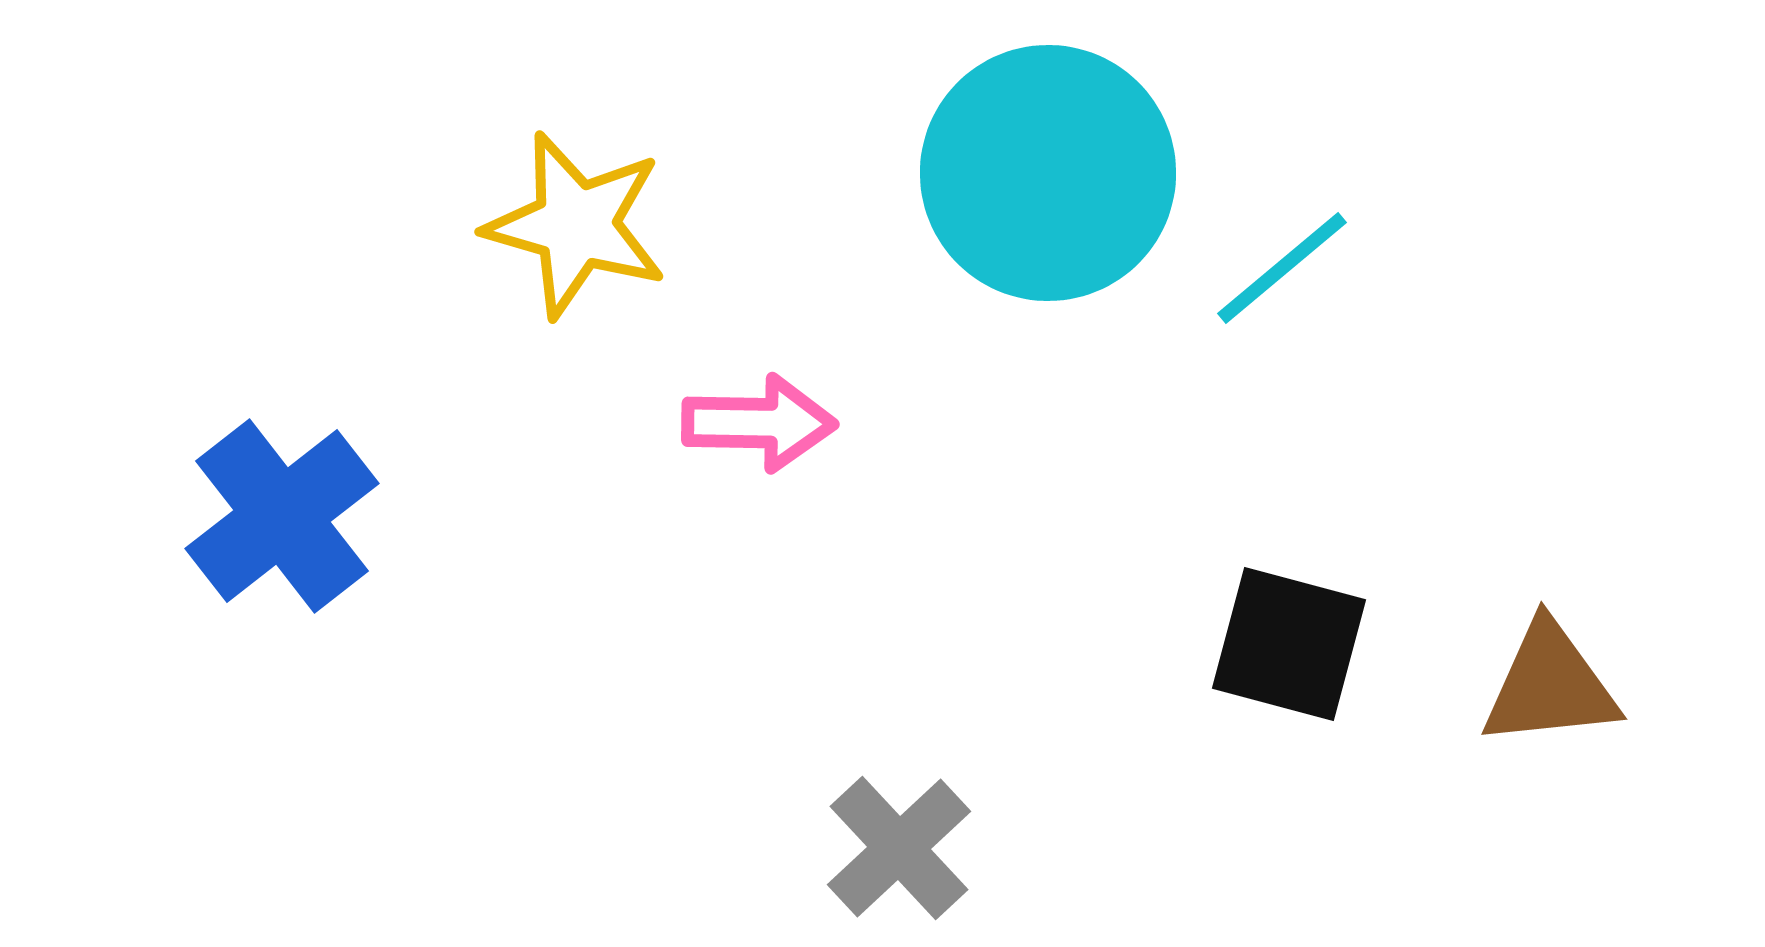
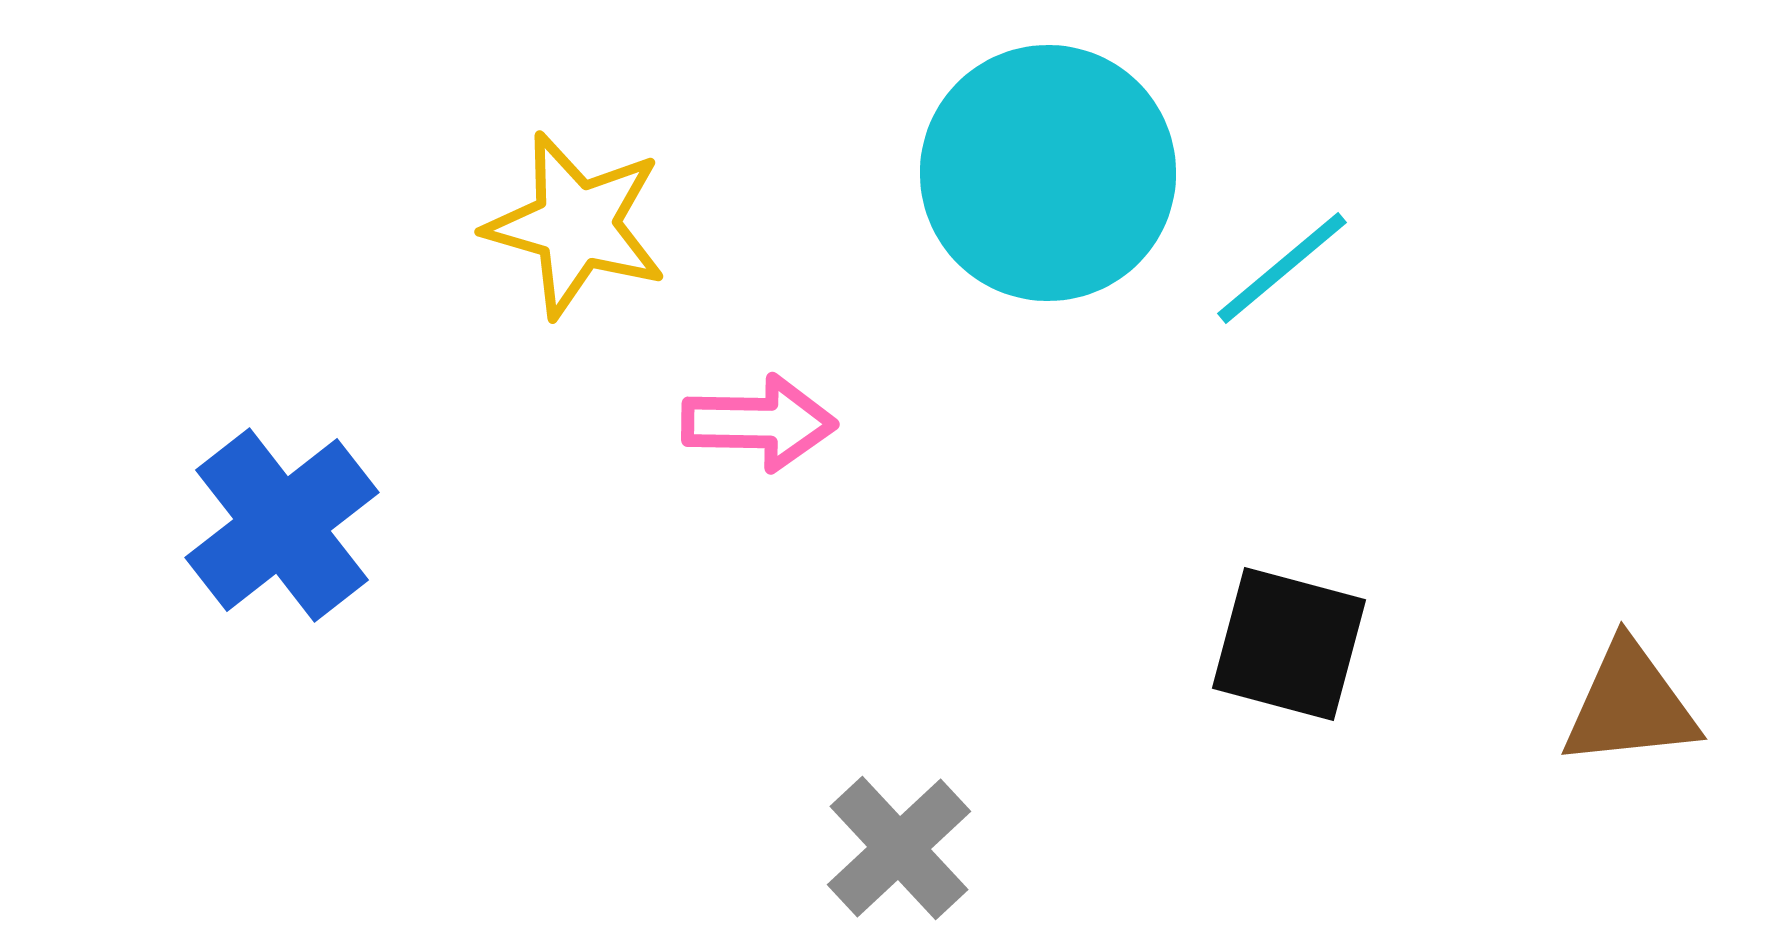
blue cross: moved 9 px down
brown triangle: moved 80 px right, 20 px down
